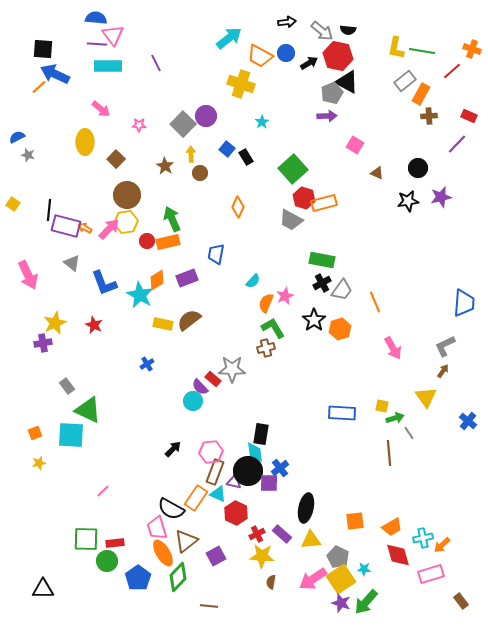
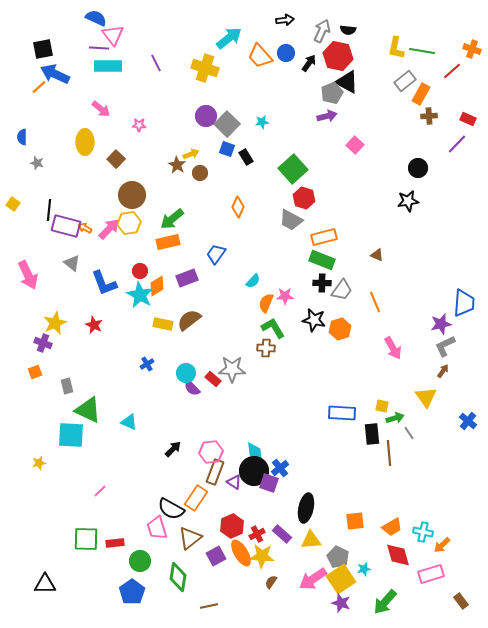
blue semicircle at (96, 18): rotated 20 degrees clockwise
black arrow at (287, 22): moved 2 px left, 2 px up
gray arrow at (322, 31): rotated 105 degrees counterclockwise
purple line at (97, 44): moved 2 px right, 4 px down
black square at (43, 49): rotated 15 degrees counterclockwise
orange trapezoid at (260, 56): rotated 20 degrees clockwise
black arrow at (309, 63): rotated 24 degrees counterclockwise
yellow cross at (241, 84): moved 36 px left, 16 px up
purple arrow at (327, 116): rotated 12 degrees counterclockwise
red rectangle at (469, 116): moved 1 px left, 3 px down
cyan star at (262, 122): rotated 24 degrees clockwise
gray square at (183, 124): moved 44 px right
blue semicircle at (17, 137): moved 5 px right; rotated 63 degrees counterclockwise
pink square at (355, 145): rotated 12 degrees clockwise
blue square at (227, 149): rotated 21 degrees counterclockwise
yellow arrow at (191, 154): rotated 70 degrees clockwise
gray star at (28, 155): moved 9 px right, 8 px down
brown star at (165, 166): moved 12 px right, 1 px up
brown triangle at (377, 173): moved 82 px down
brown circle at (127, 195): moved 5 px right
purple star at (441, 197): moved 127 px down
orange rectangle at (324, 203): moved 34 px down
green arrow at (172, 219): rotated 105 degrees counterclockwise
yellow hexagon at (126, 222): moved 3 px right, 1 px down
red circle at (147, 241): moved 7 px left, 30 px down
blue trapezoid at (216, 254): rotated 25 degrees clockwise
green rectangle at (322, 260): rotated 10 degrees clockwise
orange diamond at (157, 280): moved 6 px down
black cross at (322, 283): rotated 30 degrees clockwise
pink star at (285, 296): rotated 24 degrees clockwise
black star at (314, 320): rotated 25 degrees counterclockwise
purple cross at (43, 343): rotated 30 degrees clockwise
brown cross at (266, 348): rotated 18 degrees clockwise
gray rectangle at (67, 386): rotated 21 degrees clockwise
purple semicircle at (200, 387): moved 8 px left, 1 px down
cyan circle at (193, 401): moved 7 px left, 28 px up
orange square at (35, 433): moved 61 px up
black rectangle at (261, 434): moved 111 px right; rotated 15 degrees counterclockwise
black circle at (248, 471): moved 6 px right
purple triangle at (234, 482): rotated 21 degrees clockwise
purple square at (269, 483): rotated 18 degrees clockwise
pink line at (103, 491): moved 3 px left
cyan triangle at (218, 494): moved 89 px left, 72 px up
red hexagon at (236, 513): moved 4 px left, 13 px down; rotated 10 degrees clockwise
cyan cross at (423, 538): moved 6 px up; rotated 24 degrees clockwise
brown triangle at (186, 541): moved 4 px right, 3 px up
orange ellipse at (163, 553): moved 78 px right
green circle at (107, 561): moved 33 px right
cyan star at (364, 569): rotated 16 degrees counterclockwise
green diamond at (178, 577): rotated 36 degrees counterclockwise
blue pentagon at (138, 578): moved 6 px left, 14 px down
brown semicircle at (271, 582): rotated 24 degrees clockwise
black triangle at (43, 589): moved 2 px right, 5 px up
green arrow at (366, 602): moved 19 px right
brown line at (209, 606): rotated 18 degrees counterclockwise
